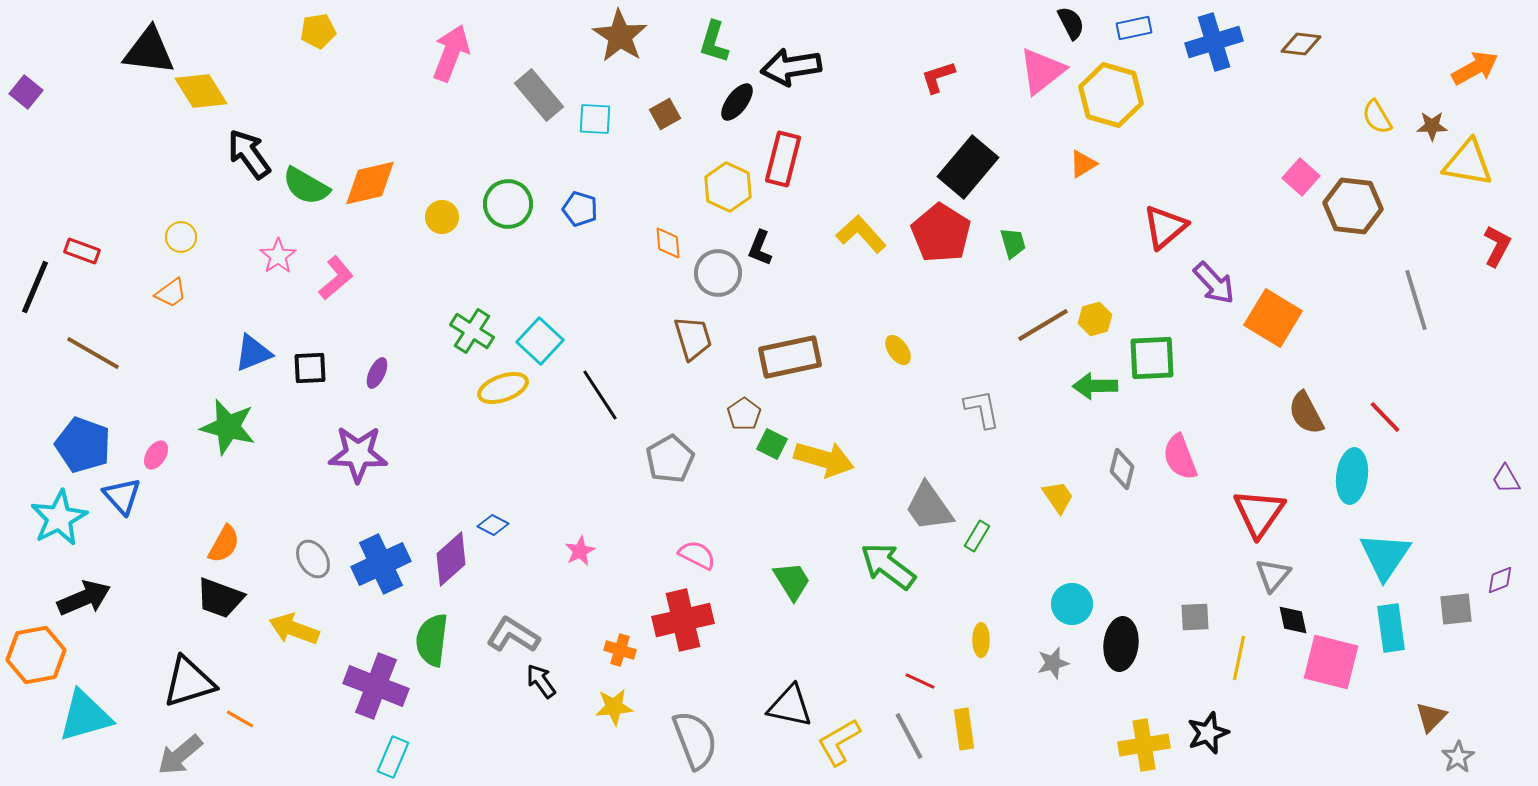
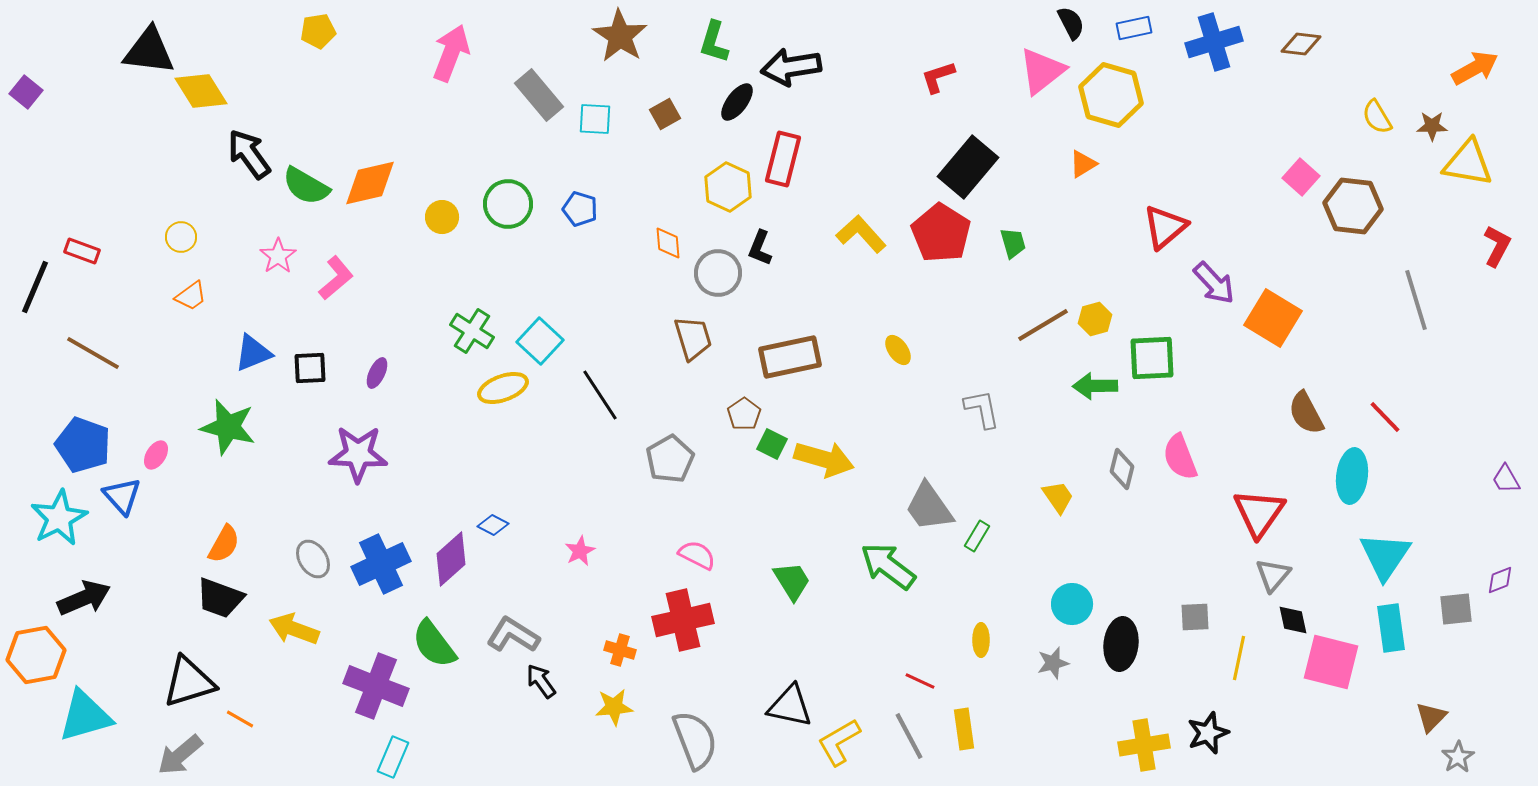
orange trapezoid at (171, 293): moved 20 px right, 3 px down
green semicircle at (432, 640): moved 2 px right, 4 px down; rotated 44 degrees counterclockwise
